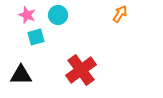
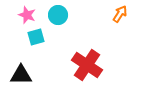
red cross: moved 6 px right, 5 px up; rotated 20 degrees counterclockwise
